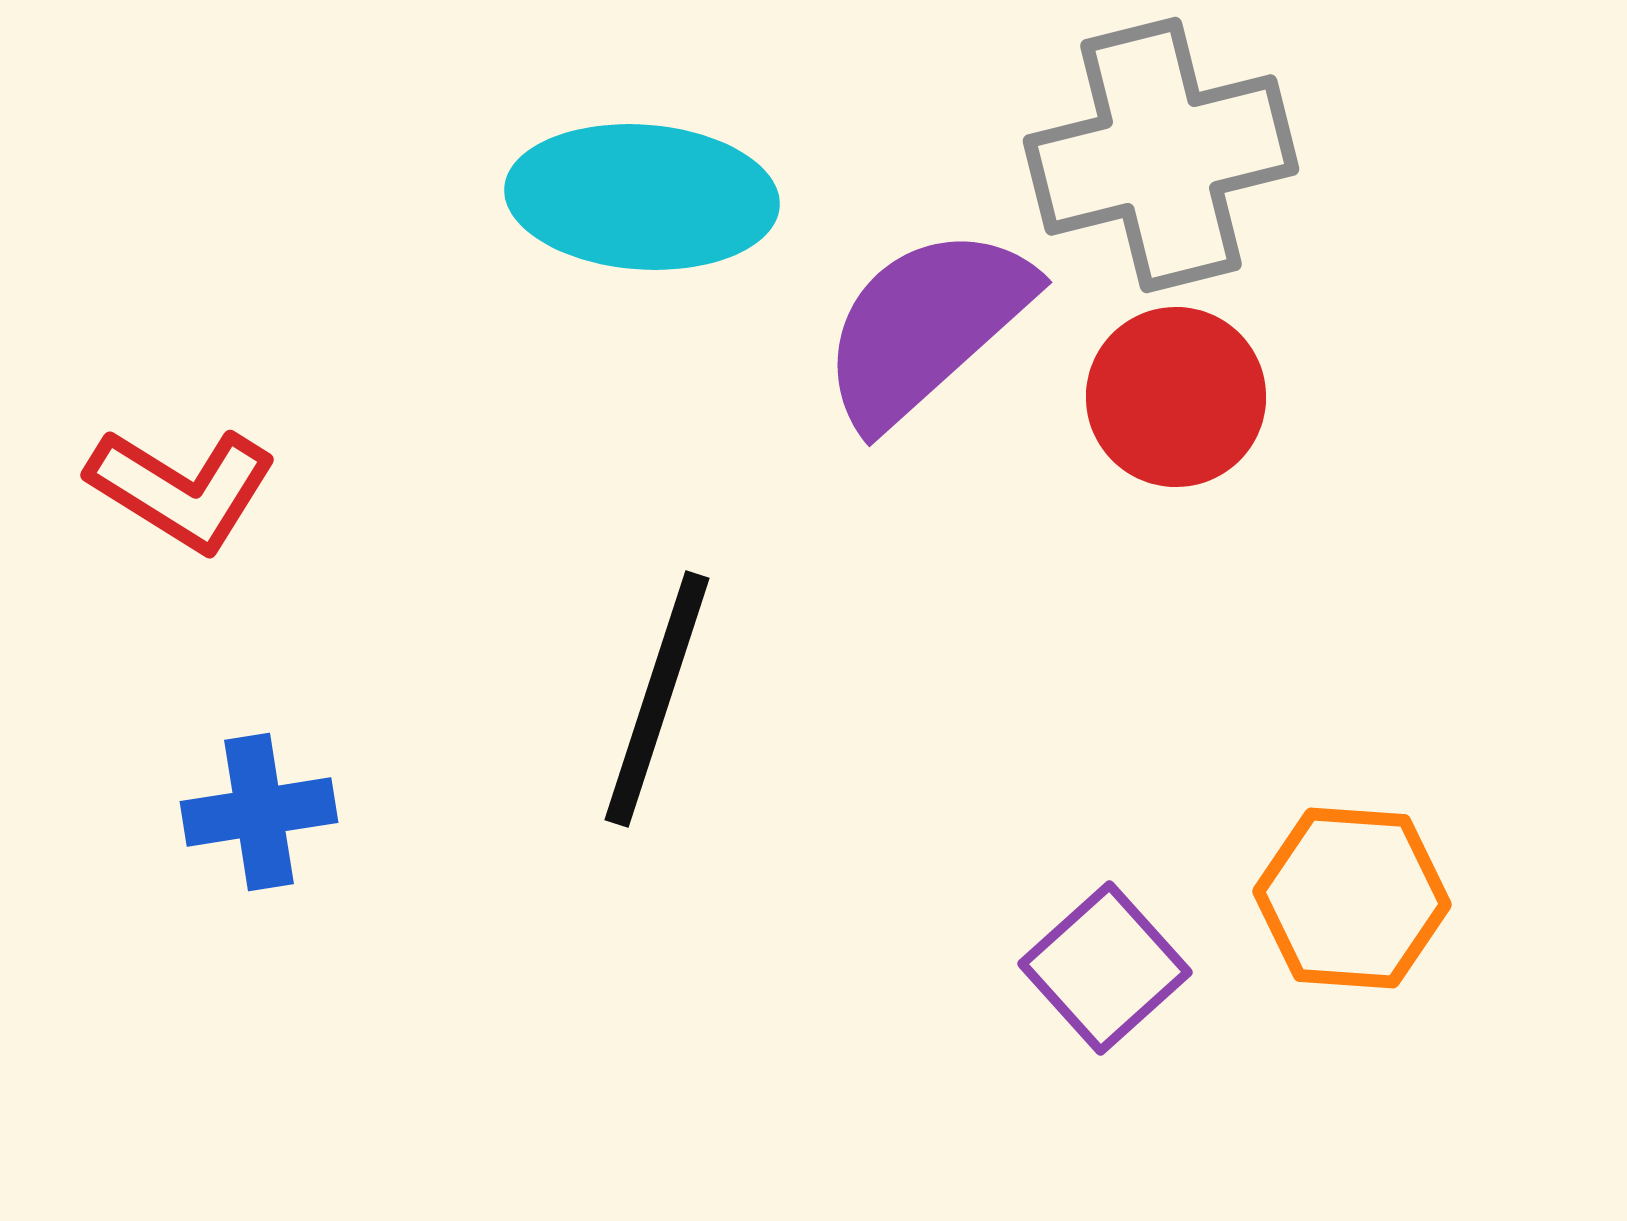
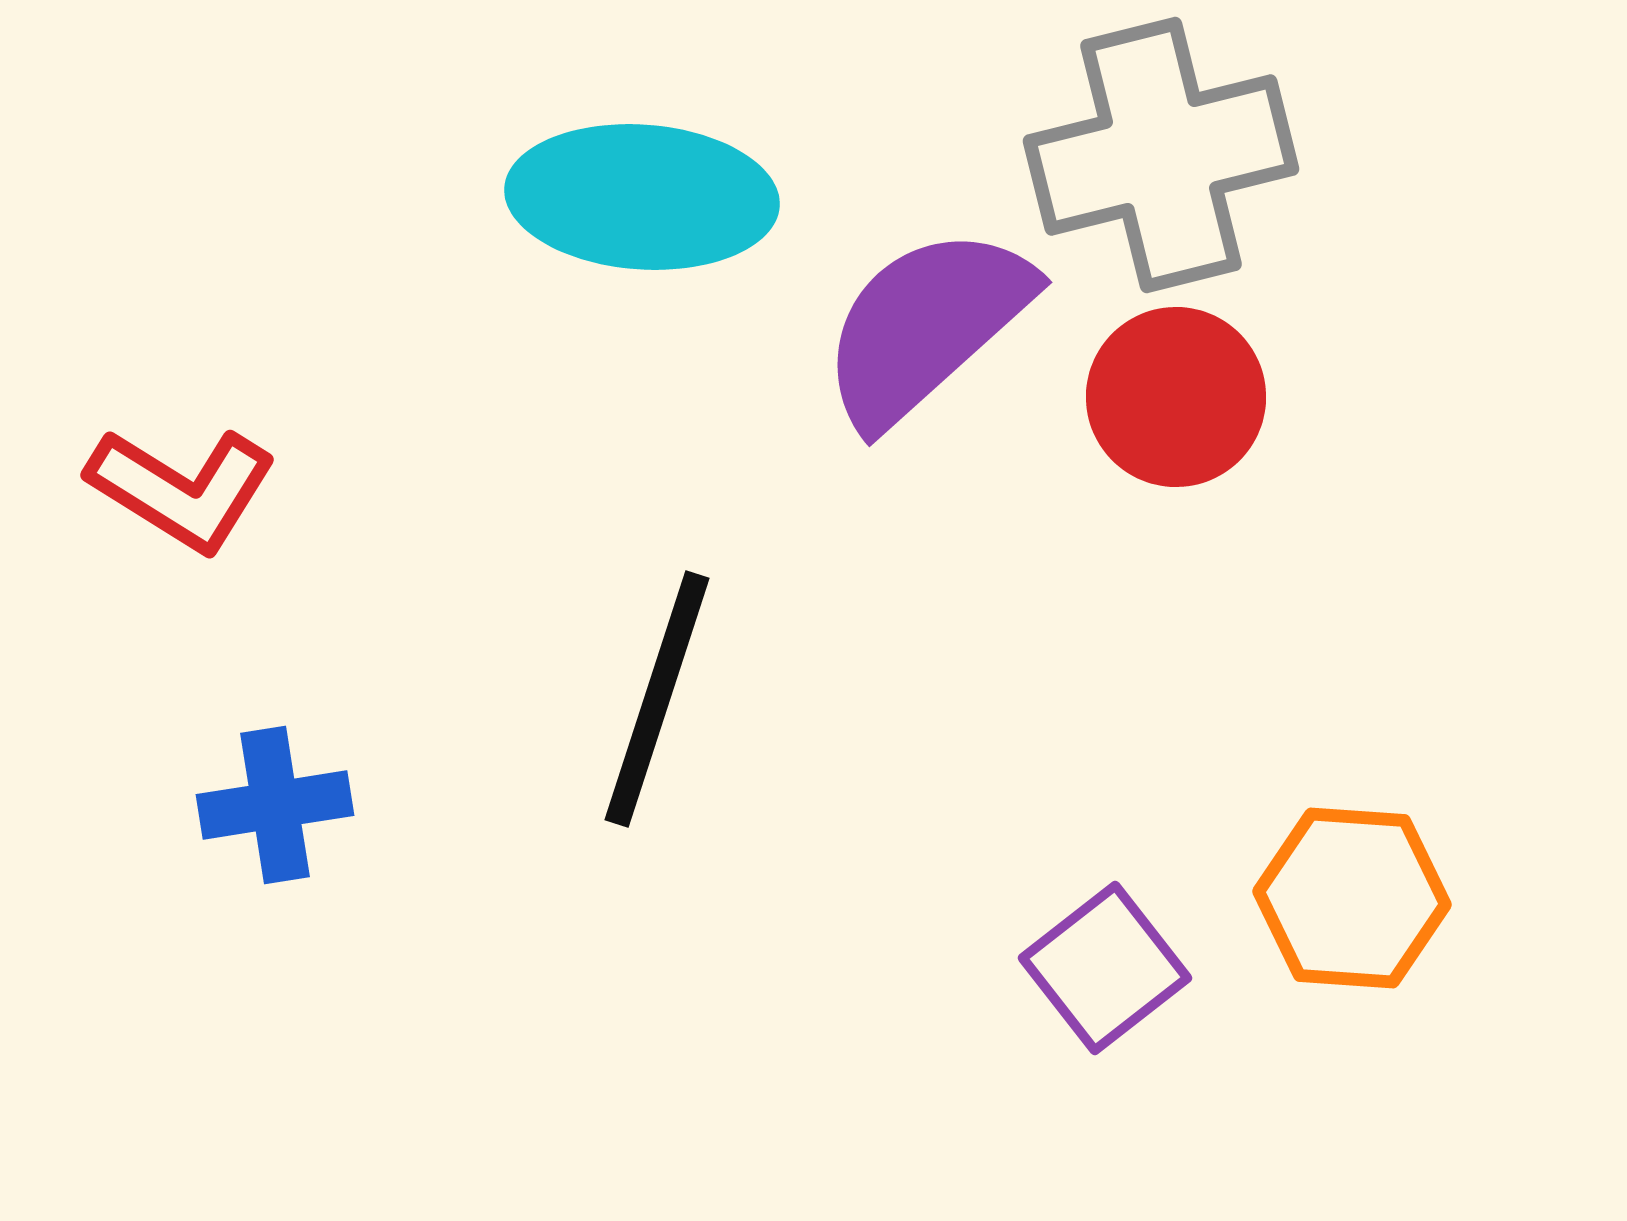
blue cross: moved 16 px right, 7 px up
purple square: rotated 4 degrees clockwise
